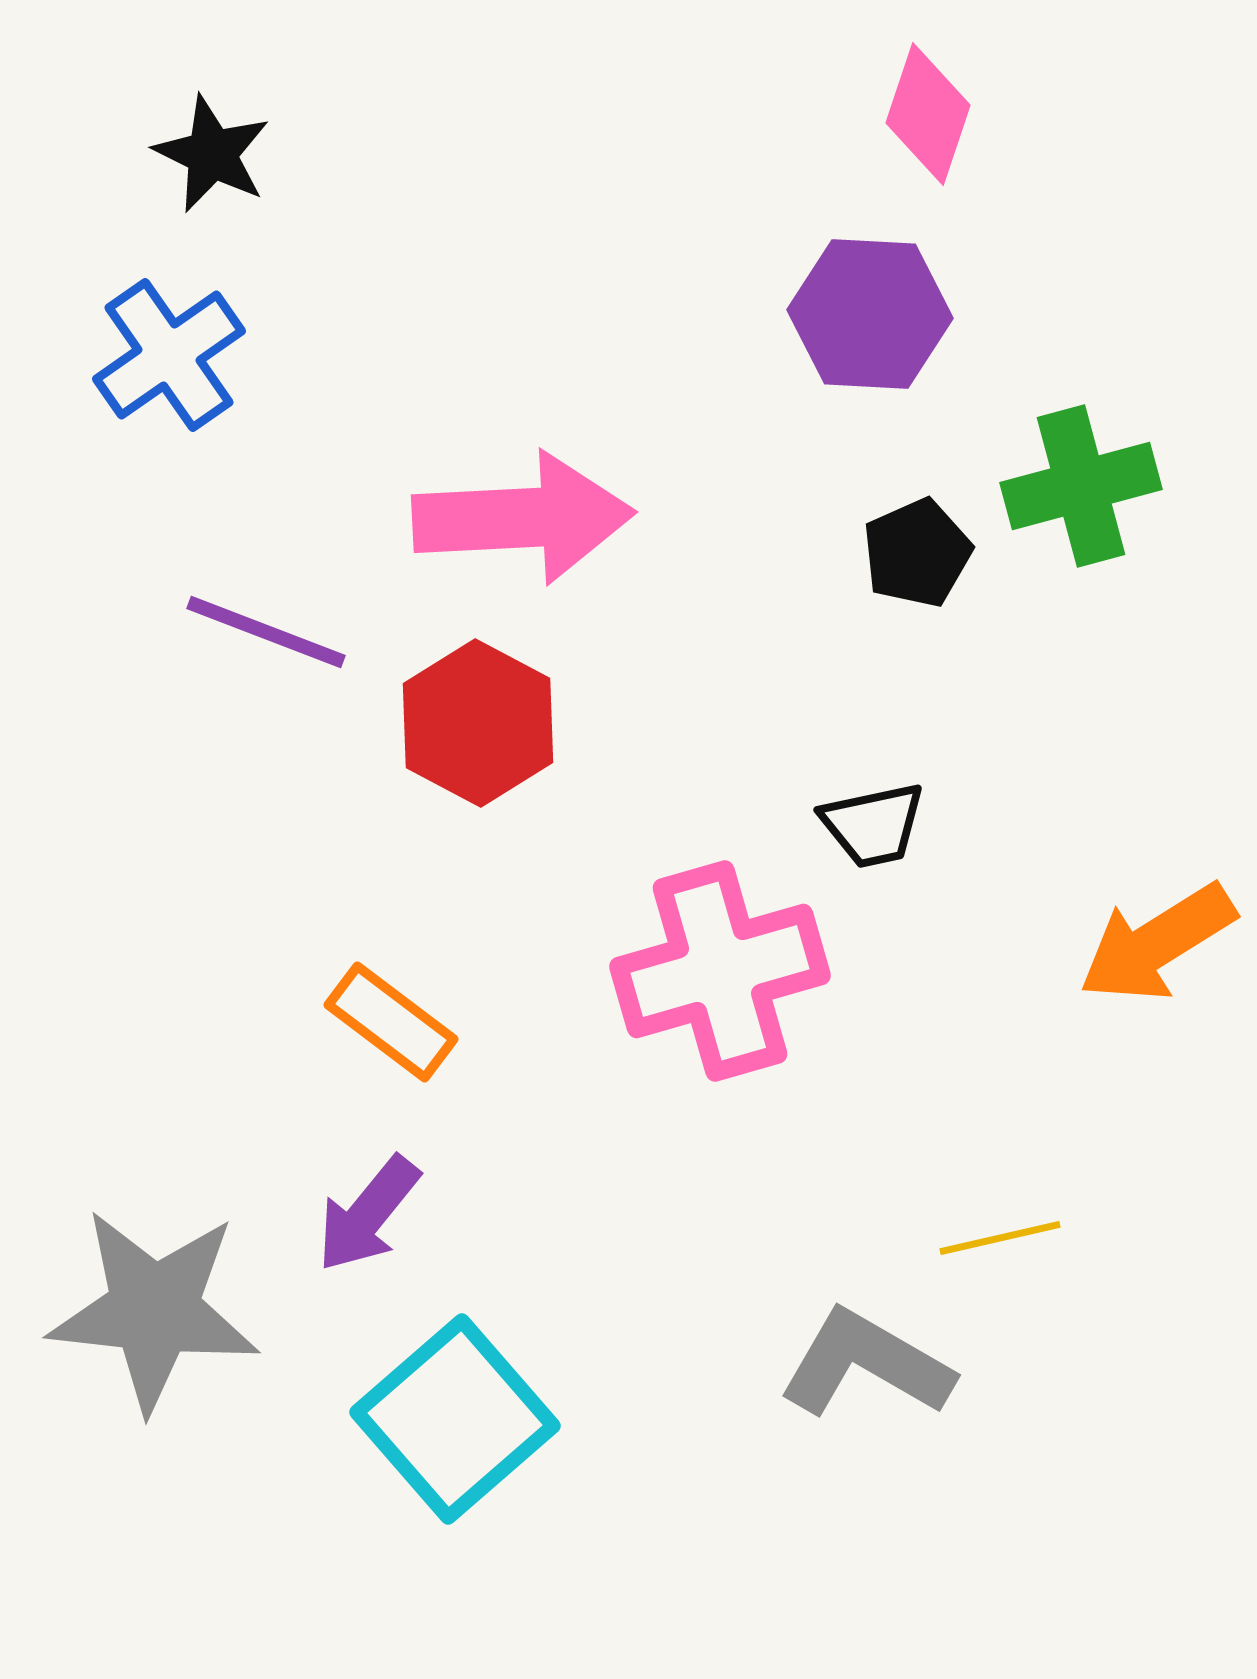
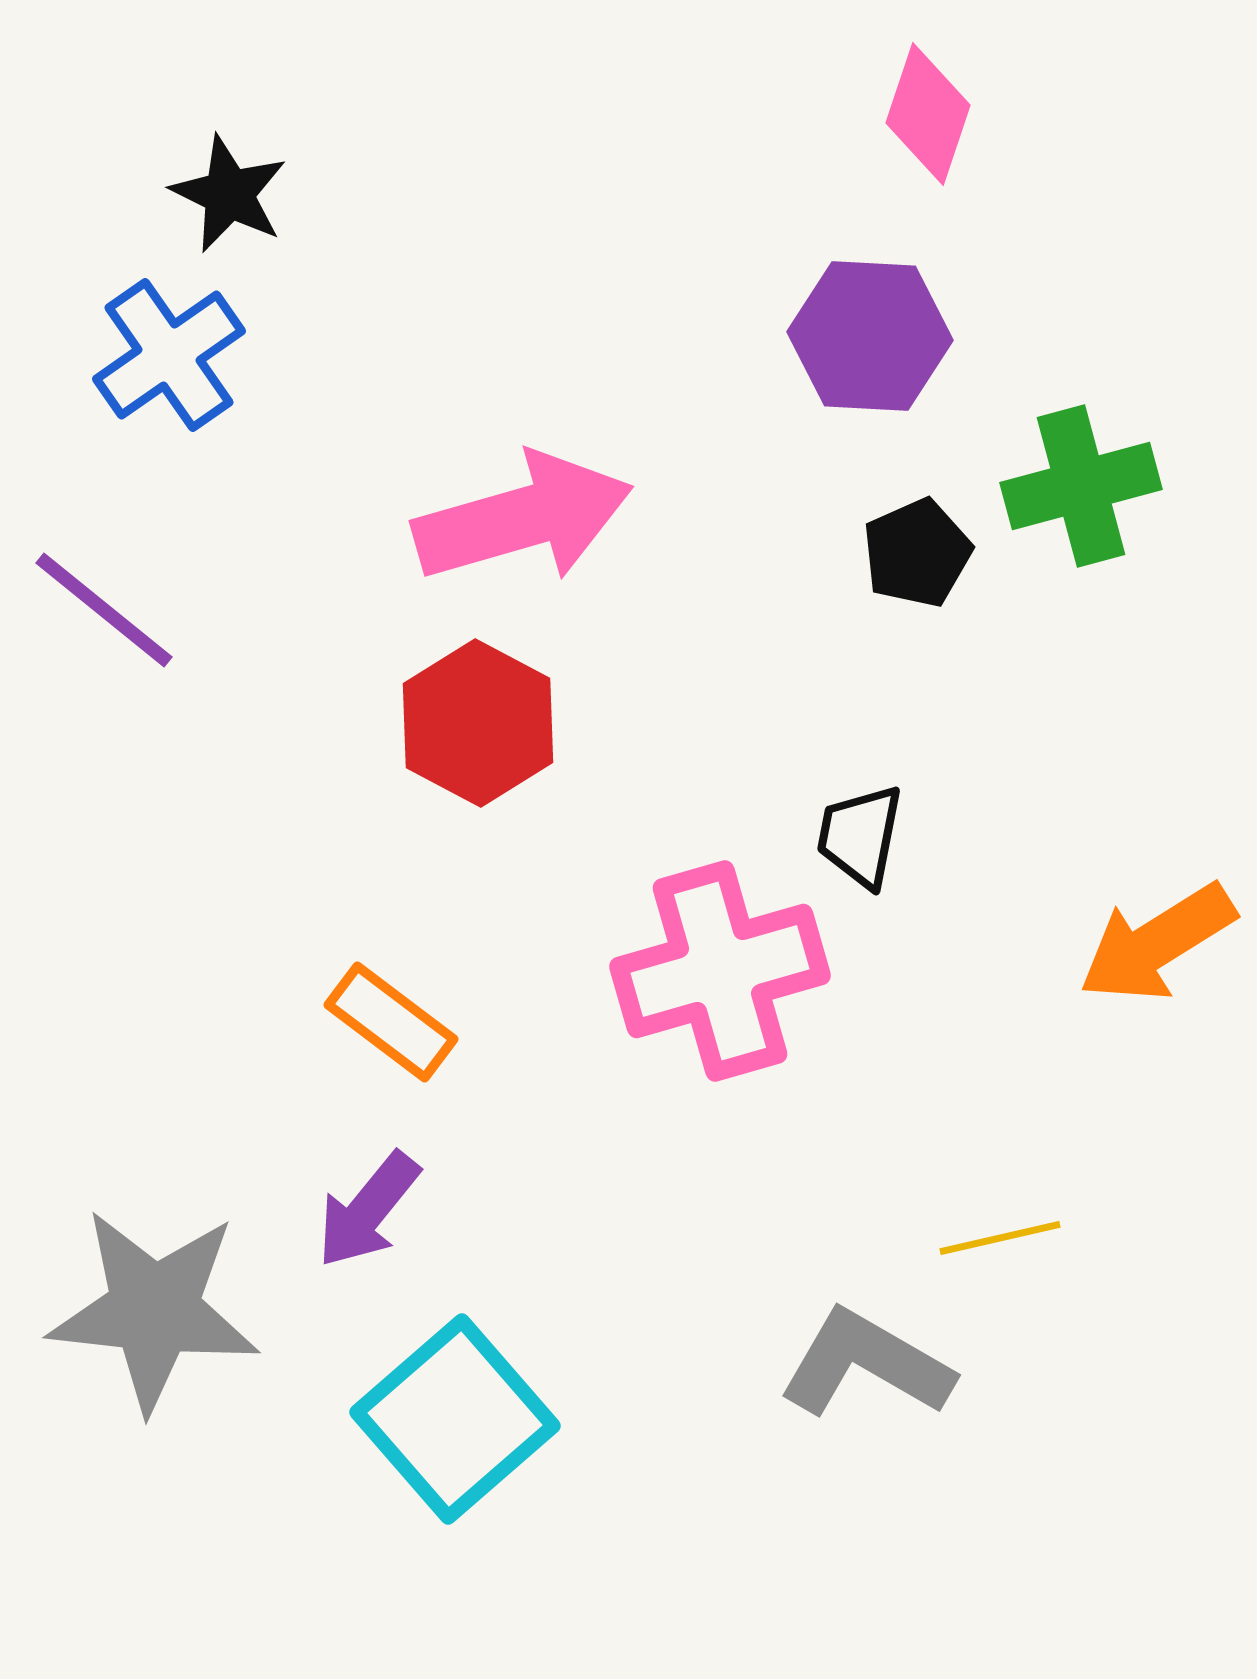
black star: moved 17 px right, 40 px down
purple hexagon: moved 22 px down
pink arrow: rotated 13 degrees counterclockwise
purple line: moved 162 px left, 22 px up; rotated 18 degrees clockwise
black trapezoid: moved 13 px left, 11 px down; rotated 113 degrees clockwise
purple arrow: moved 4 px up
